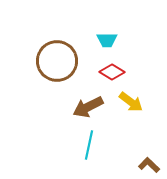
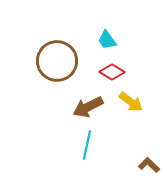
cyan trapezoid: rotated 55 degrees clockwise
cyan line: moved 2 px left
